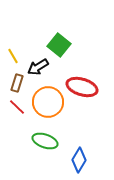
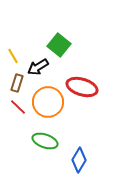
red line: moved 1 px right
